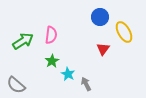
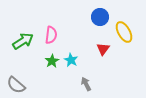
cyan star: moved 3 px right, 14 px up
